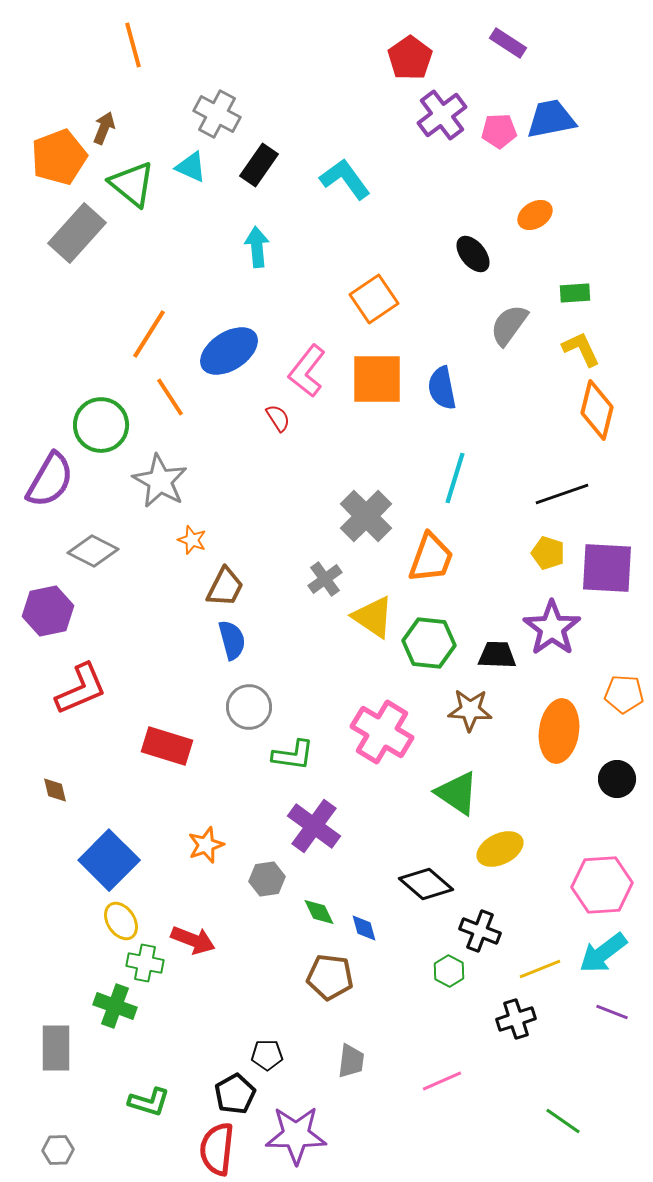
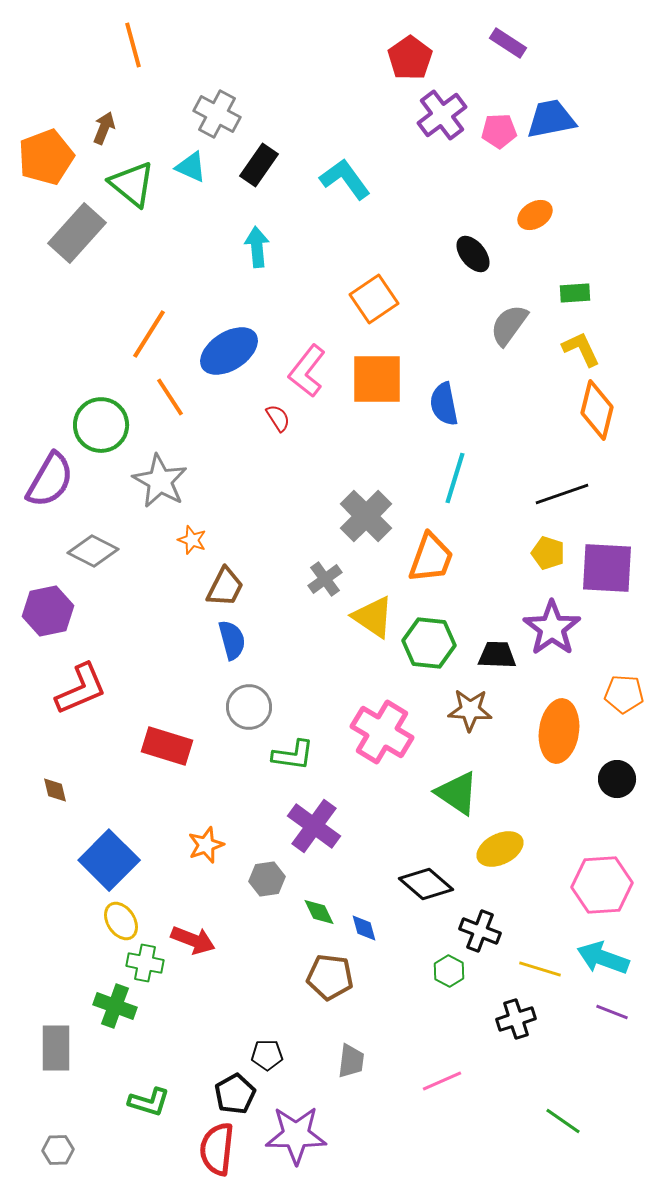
orange pentagon at (59, 157): moved 13 px left
blue semicircle at (442, 388): moved 2 px right, 16 px down
cyan arrow at (603, 953): moved 5 px down; rotated 57 degrees clockwise
yellow line at (540, 969): rotated 39 degrees clockwise
